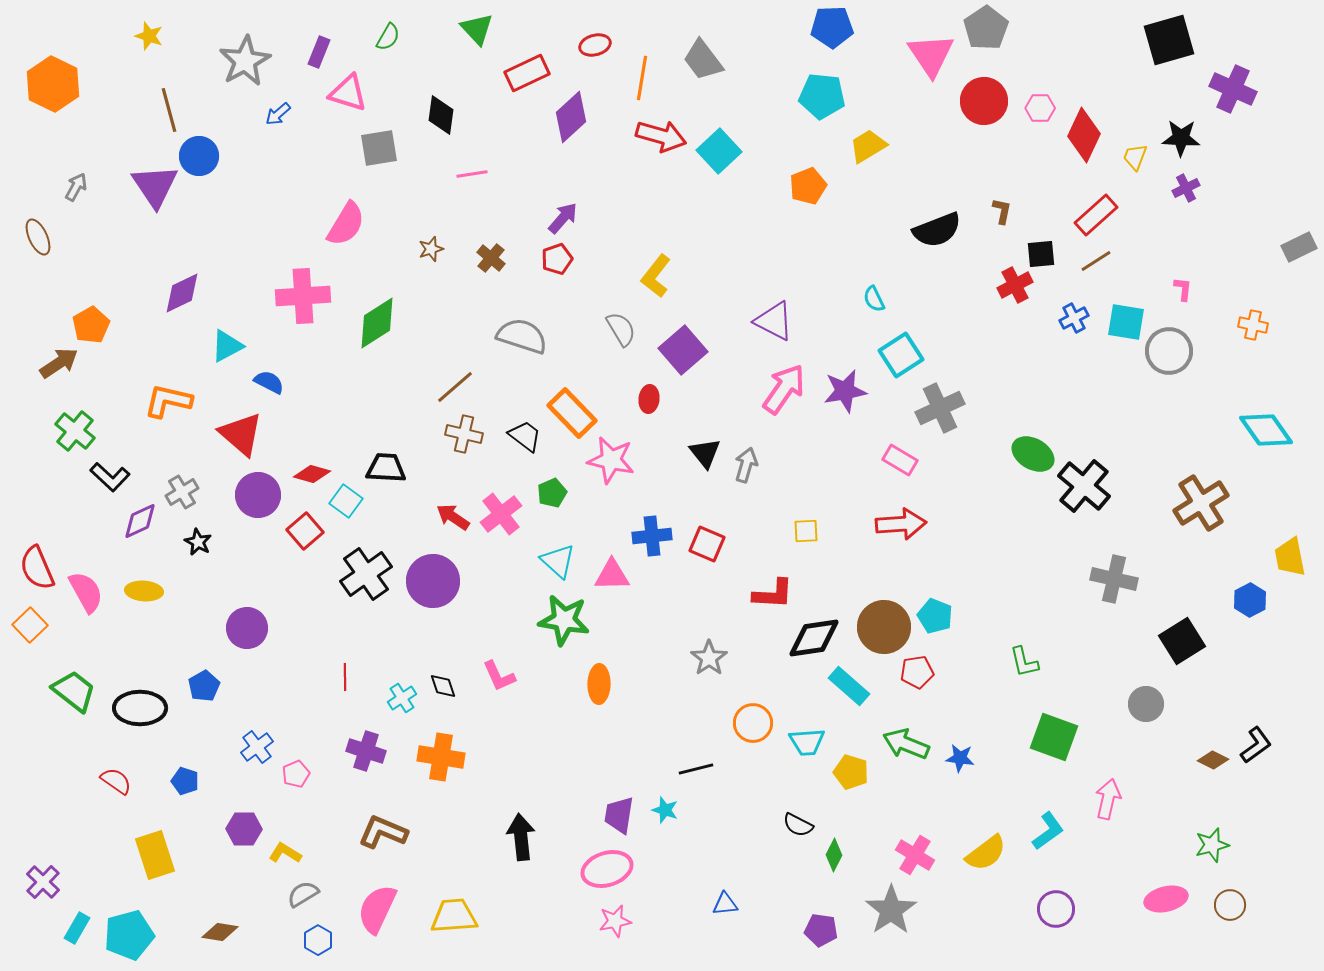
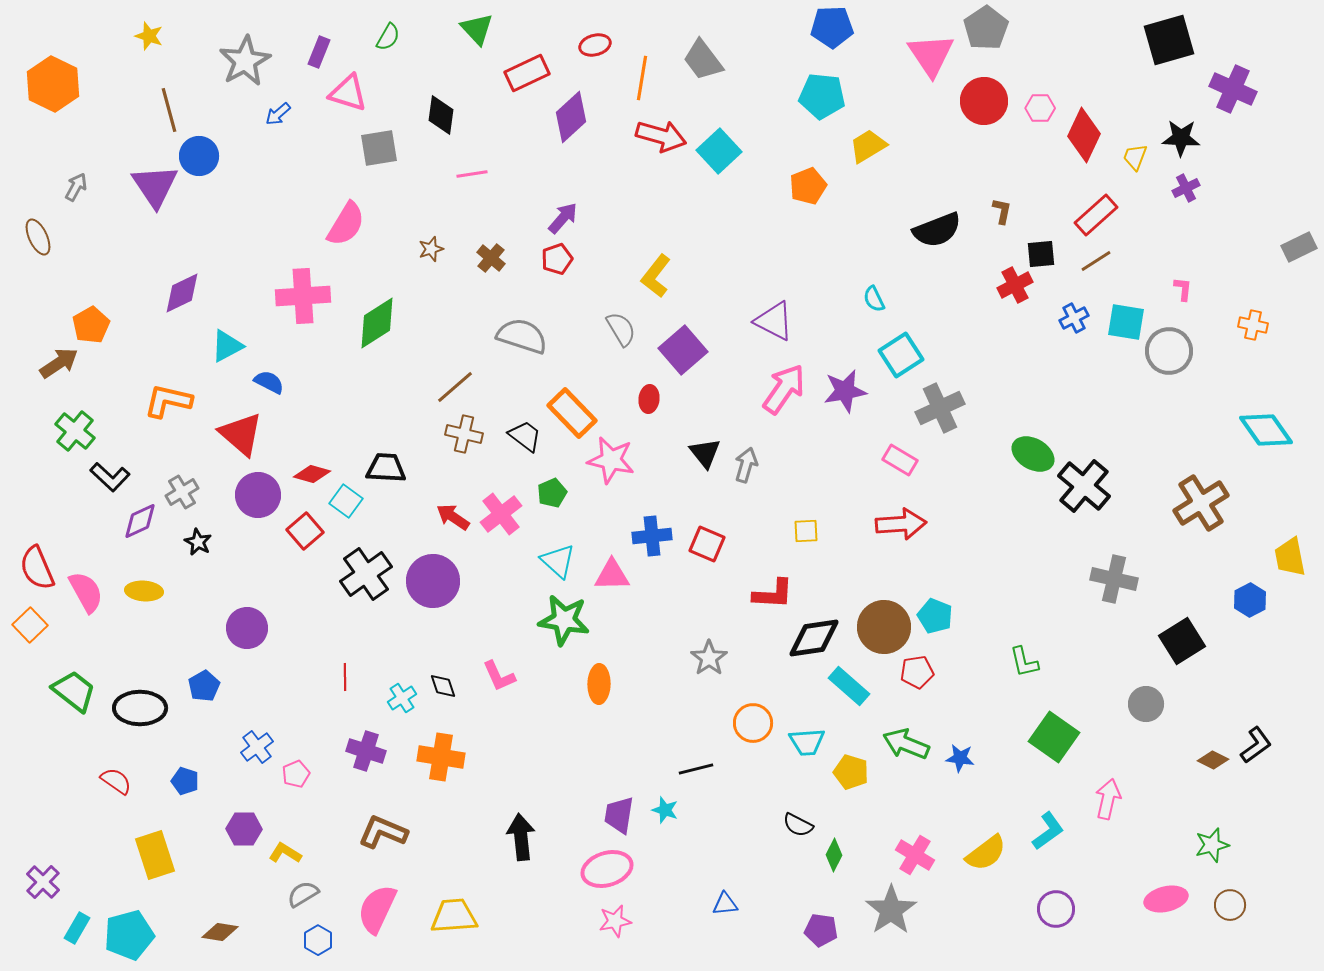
green square at (1054, 737): rotated 15 degrees clockwise
